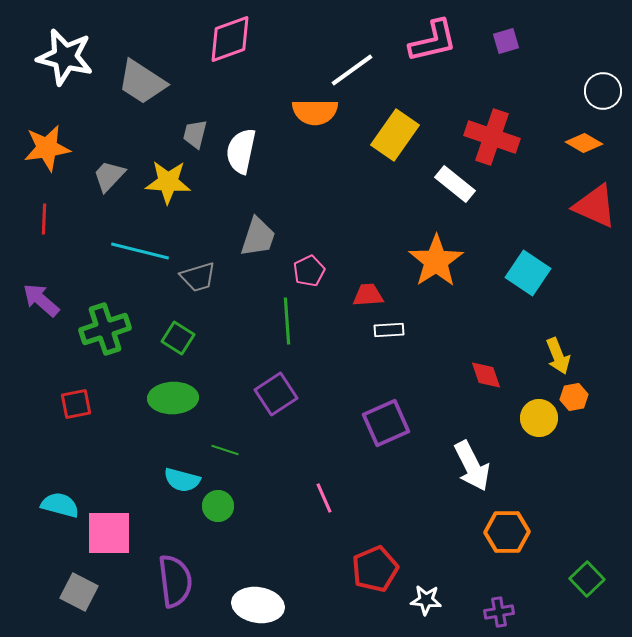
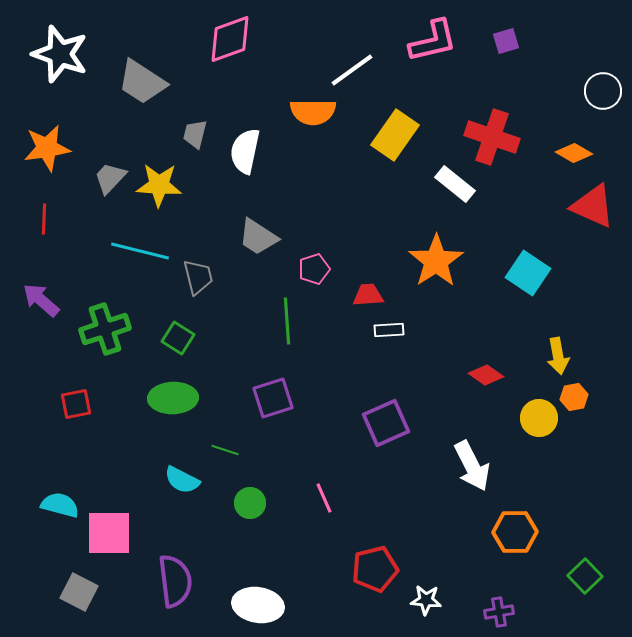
white star at (65, 57): moved 5 px left, 3 px up; rotated 6 degrees clockwise
orange semicircle at (315, 112): moved 2 px left
orange diamond at (584, 143): moved 10 px left, 10 px down
white semicircle at (241, 151): moved 4 px right
gray trapezoid at (109, 176): moved 1 px right, 2 px down
yellow star at (168, 182): moved 9 px left, 3 px down
red triangle at (595, 206): moved 2 px left
gray trapezoid at (258, 237): rotated 105 degrees clockwise
pink pentagon at (309, 271): moved 5 px right, 2 px up; rotated 8 degrees clockwise
gray trapezoid at (198, 277): rotated 87 degrees counterclockwise
yellow arrow at (558, 356): rotated 12 degrees clockwise
red diamond at (486, 375): rotated 36 degrees counterclockwise
purple square at (276, 394): moved 3 px left, 4 px down; rotated 15 degrees clockwise
cyan semicircle at (182, 480): rotated 12 degrees clockwise
green circle at (218, 506): moved 32 px right, 3 px up
orange hexagon at (507, 532): moved 8 px right
red pentagon at (375, 569): rotated 9 degrees clockwise
green square at (587, 579): moved 2 px left, 3 px up
